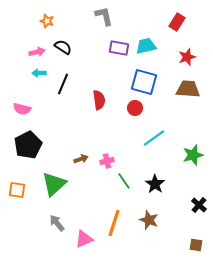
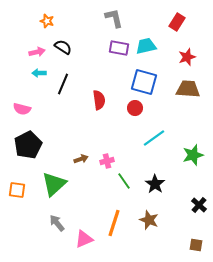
gray L-shape: moved 10 px right, 2 px down
